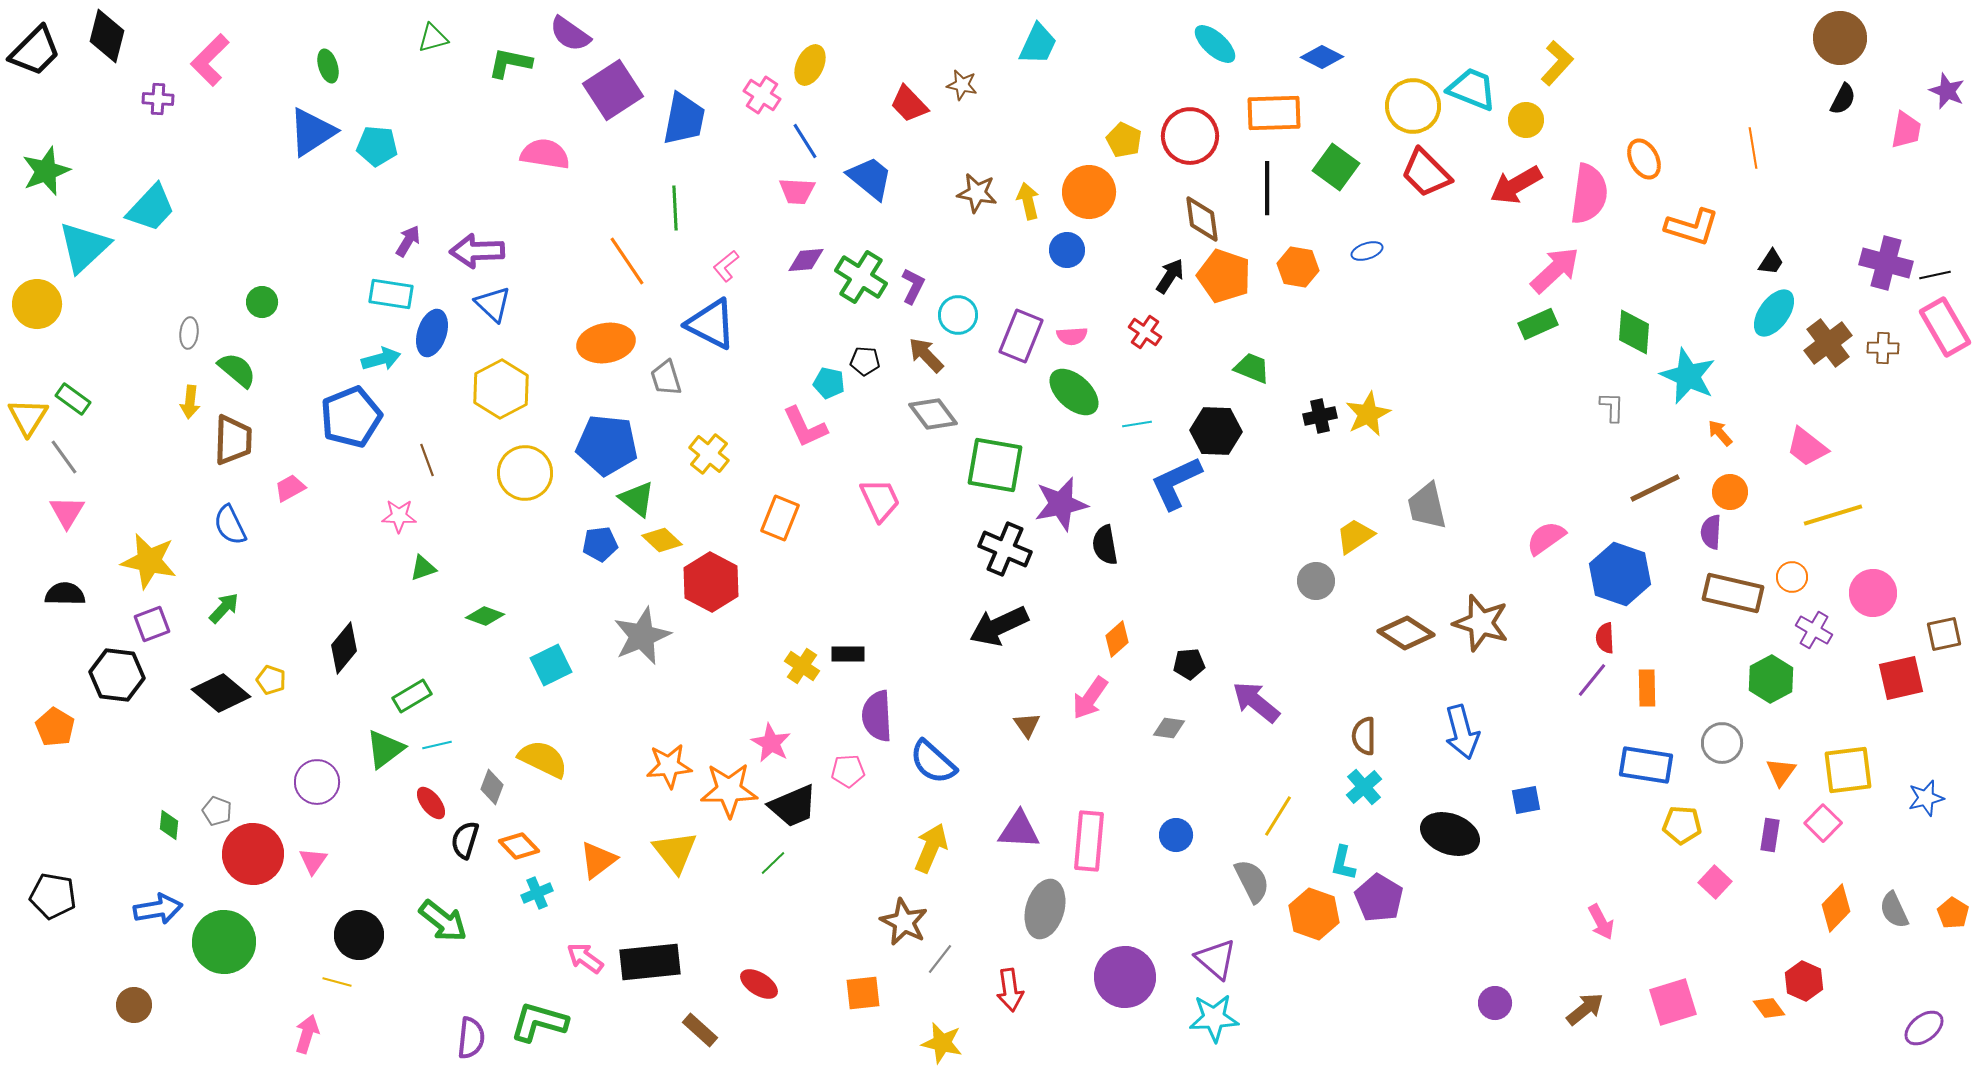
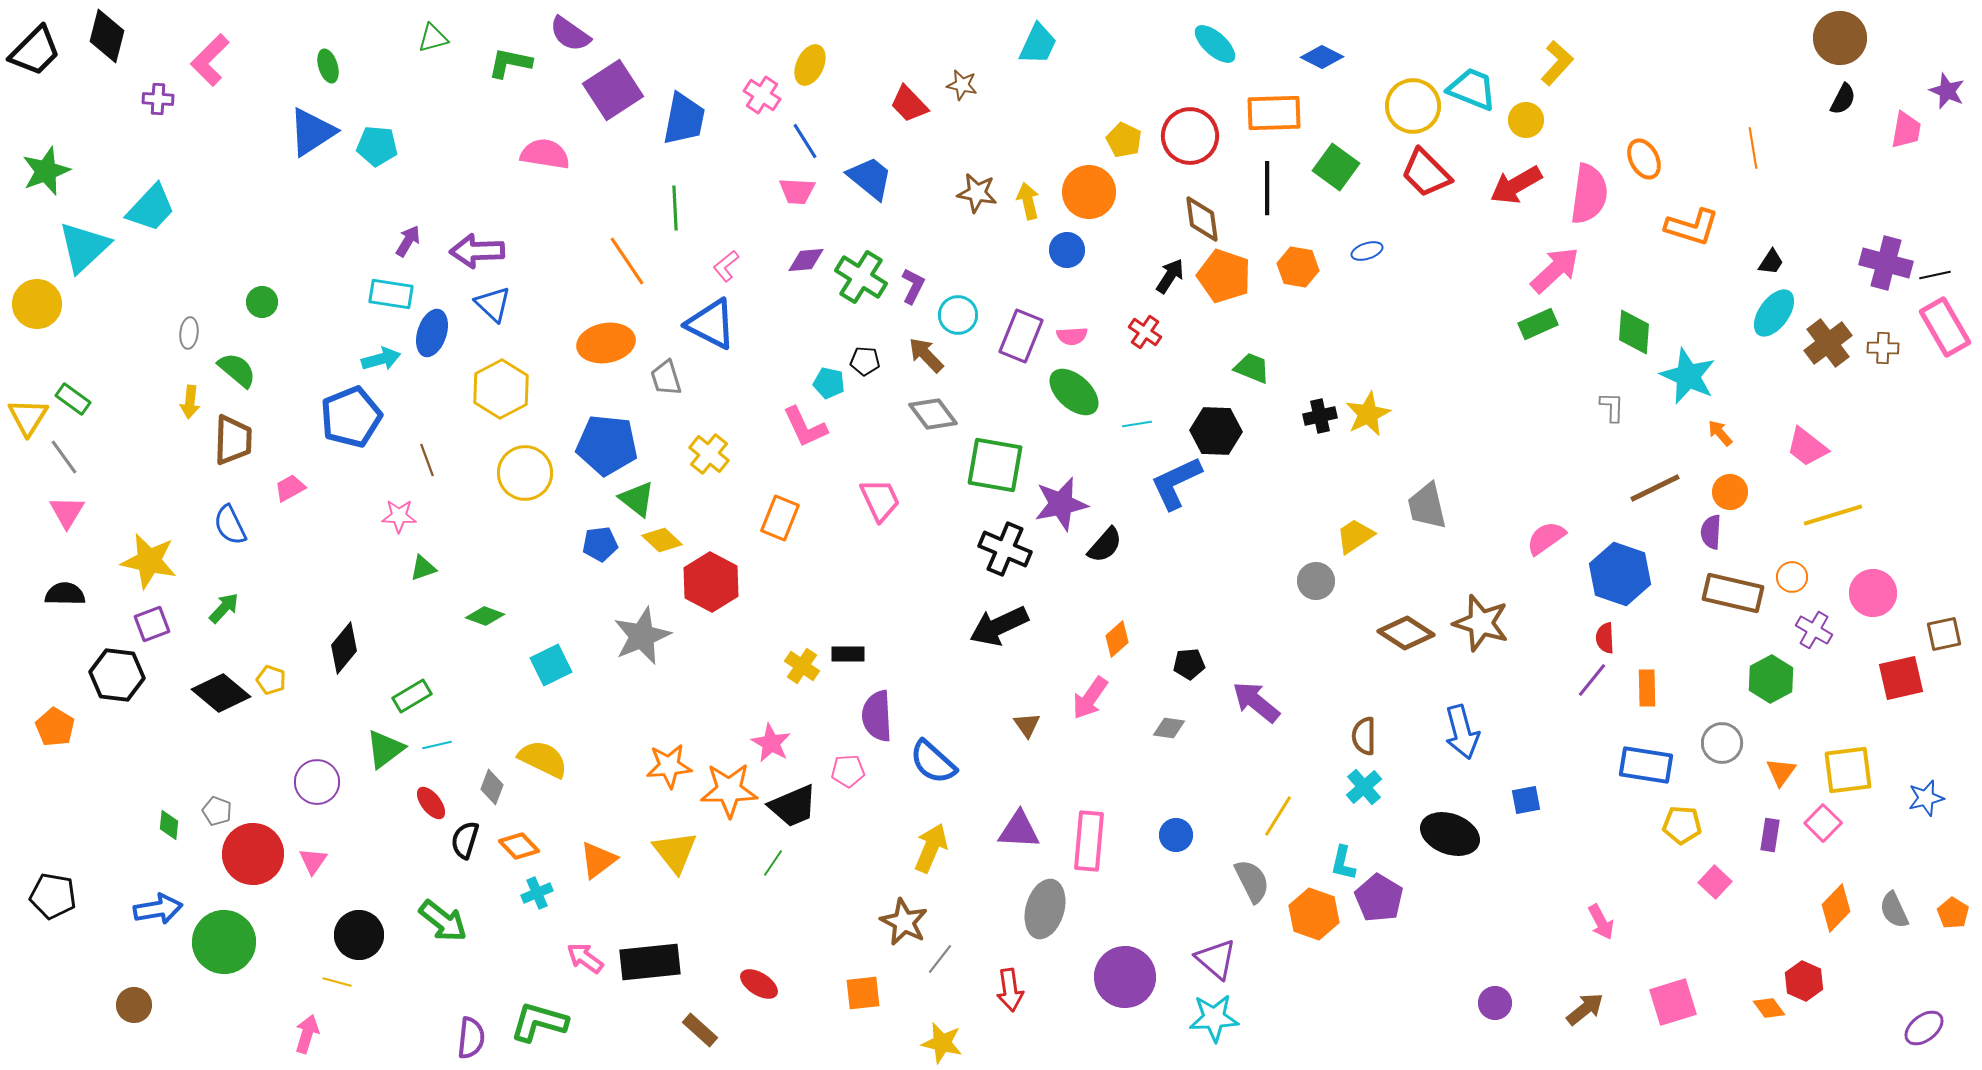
black semicircle at (1105, 545): rotated 129 degrees counterclockwise
green line at (773, 863): rotated 12 degrees counterclockwise
